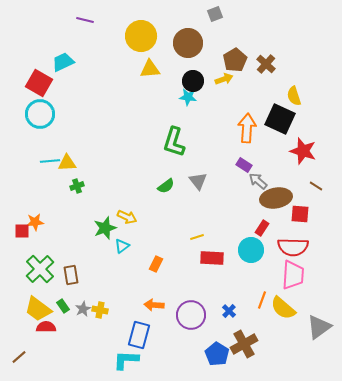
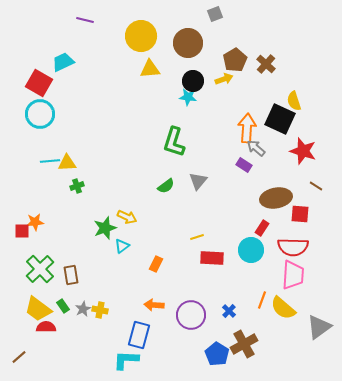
yellow semicircle at (294, 96): moved 5 px down
gray triangle at (198, 181): rotated 18 degrees clockwise
gray arrow at (258, 181): moved 2 px left, 33 px up
